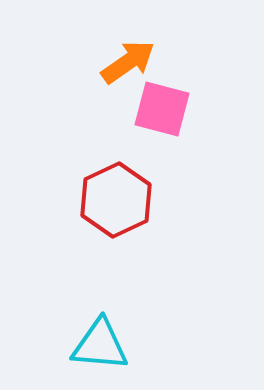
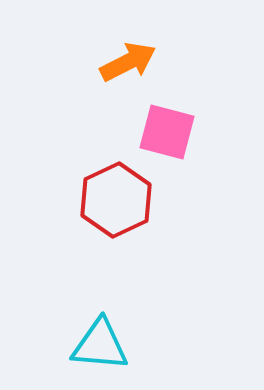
orange arrow: rotated 8 degrees clockwise
pink square: moved 5 px right, 23 px down
